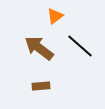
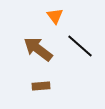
orange triangle: rotated 30 degrees counterclockwise
brown arrow: moved 1 px left, 1 px down
